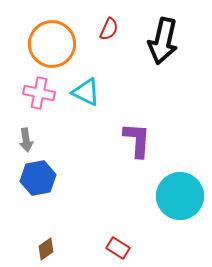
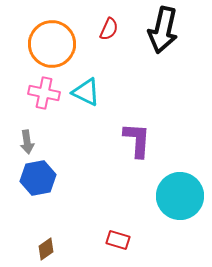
black arrow: moved 11 px up
pink cross: moved 5 px right
gray arrow: moved 1 px right, 2 px down
red rectangle: moved 8 px up; rotated 15 degrees counterclockwise
